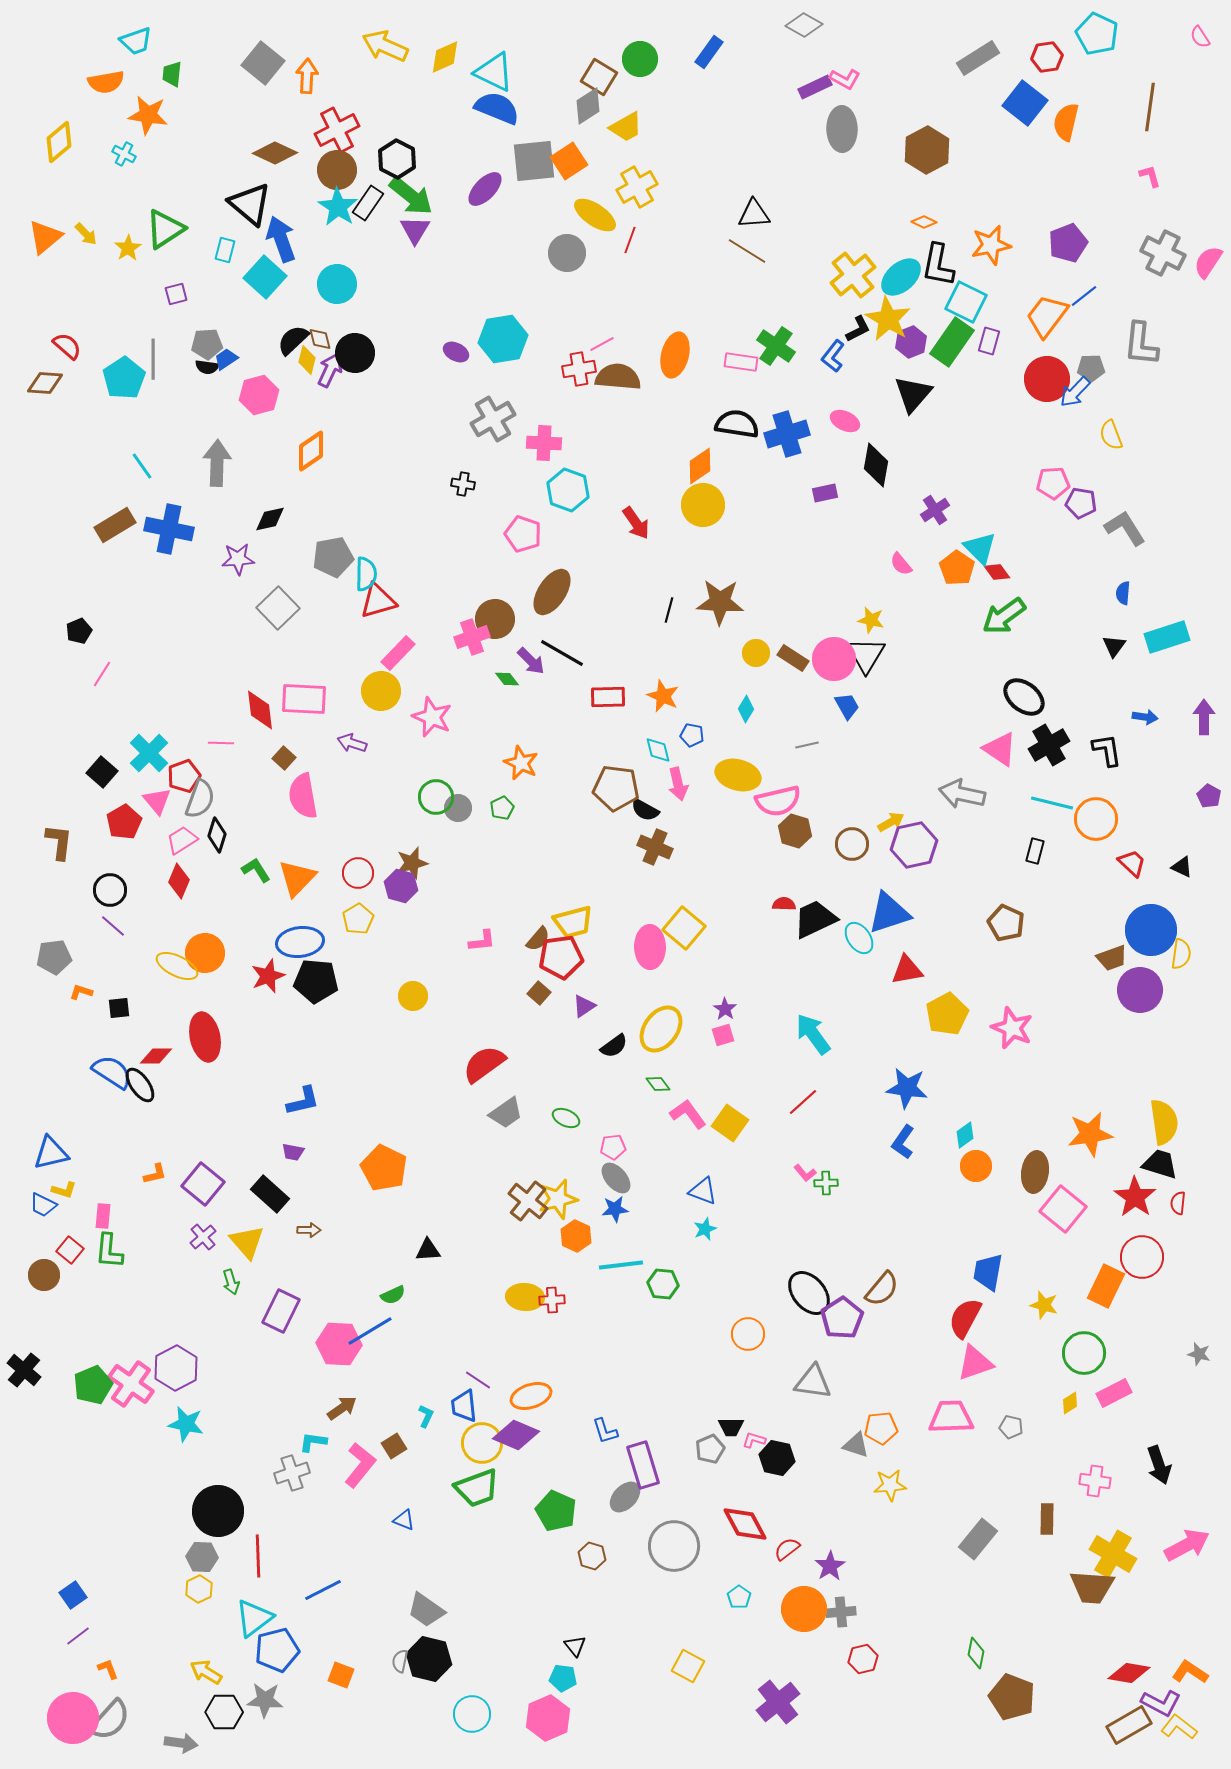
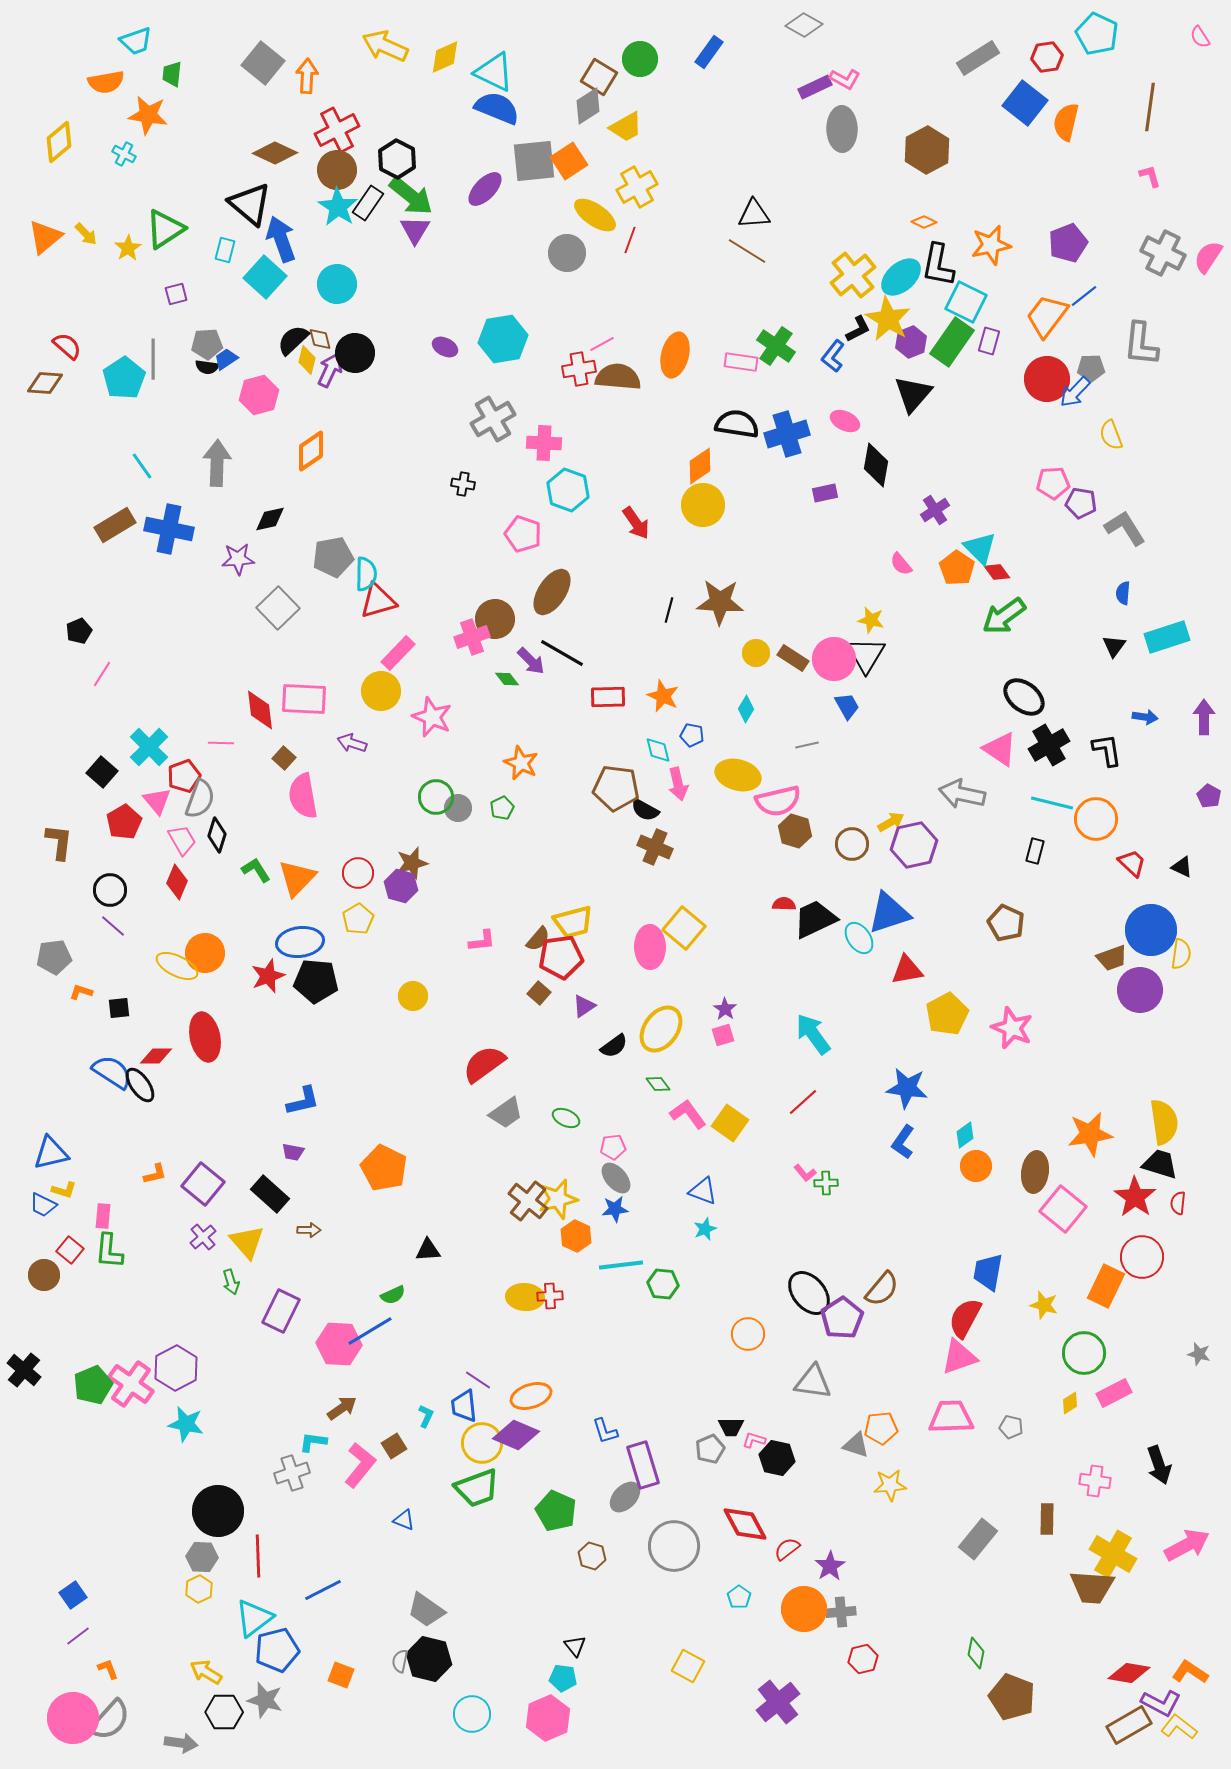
pink semicircle at (1208, 262): moved 5 px up
purple ellipse at (456, 352): moved 11 px left, 5 px up
cyan cross at (149, 753): moved 6 px up
pink trapezoid at (182, 840): rotated 92 degrees clockwise
red diamond at (179, 881): moved 2 px left, 1 px down
red cross at (552, 1300): moved 2 px left, 4 px up
pink triangle at (975, 1363): moved 16 px left, 6 px up
gray star at (265, 1700): rotated 12 degrees clockwise
